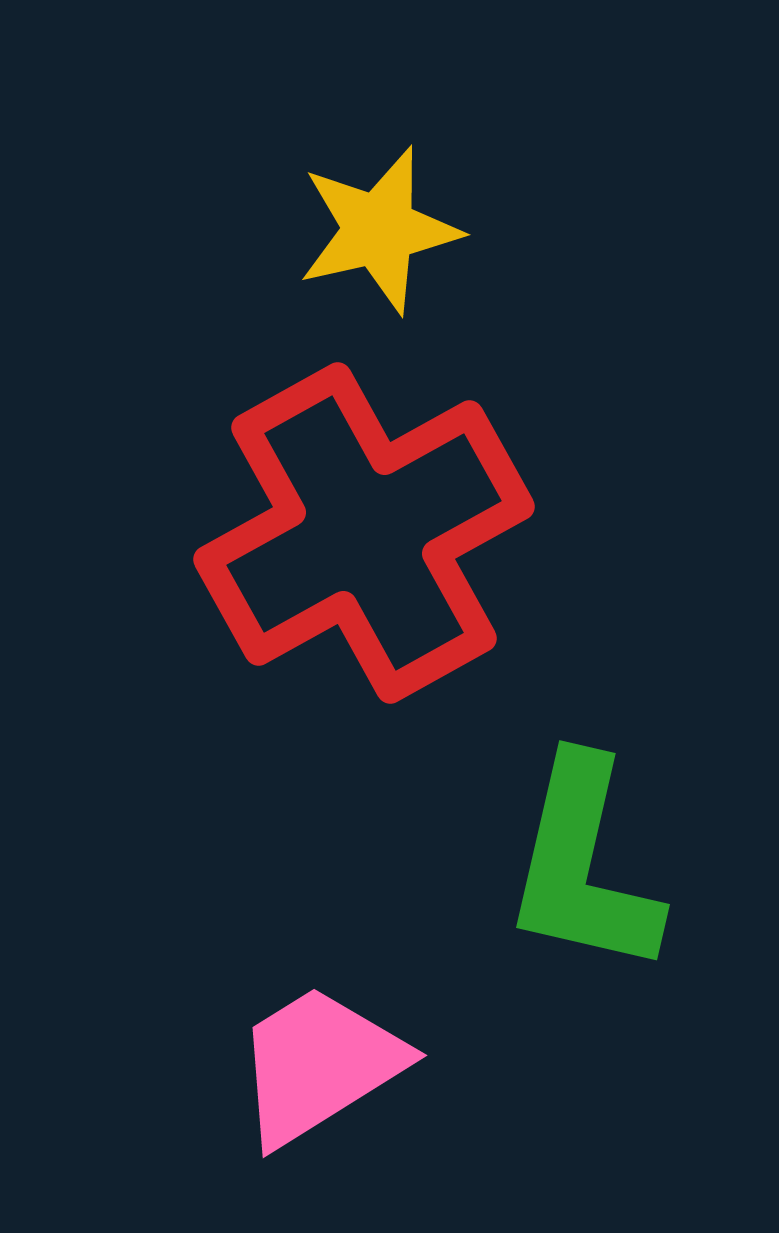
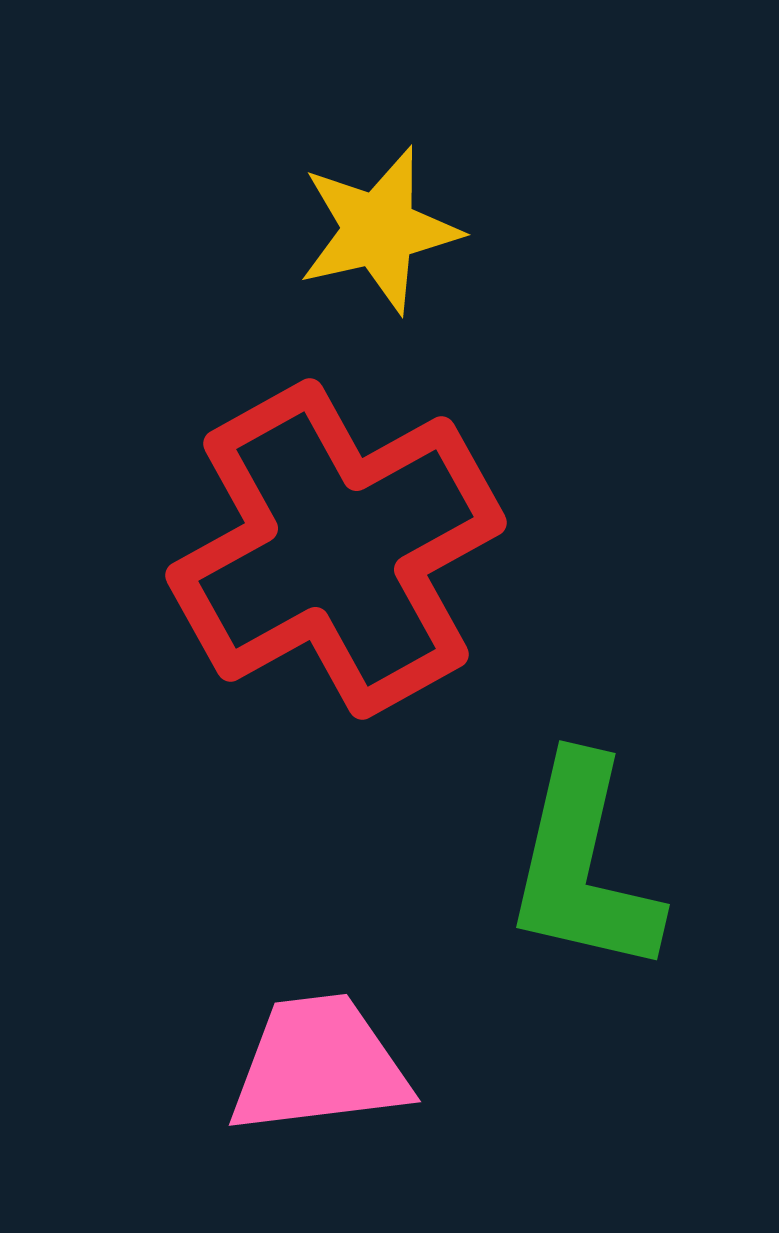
red cross: moved 28 px left, 16 px down
pink trapezoid: rotated 25 degrees clockwise
